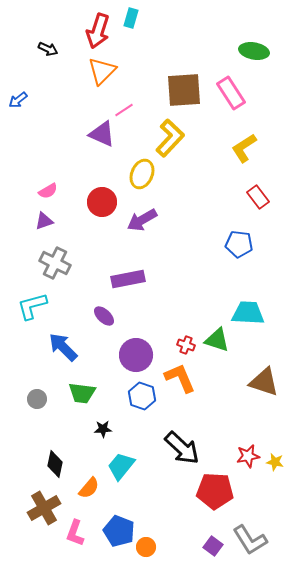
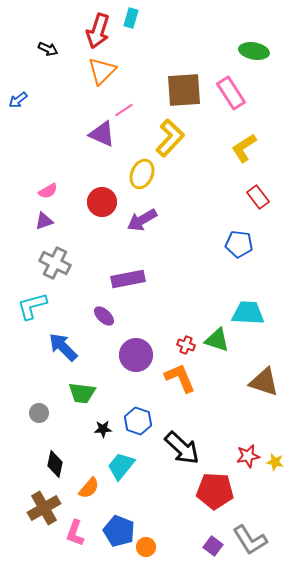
blue hexagon at (142, 396): moved 4 px left, 25 px down
gray circle at (37, 399): moved 2 px right, 14 px down
